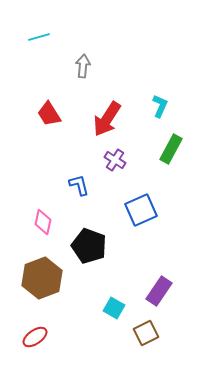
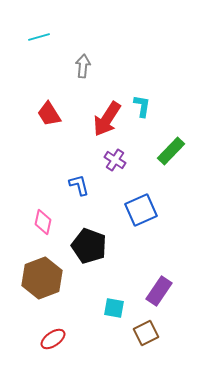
cyan L-shape: moved 18 px left; rotated 15 degrees counterclockwise
green rectangle: moved 2 px down; rotated 16 degrees clockwise
cyan square: rotated 20 degrees counterclockwise
red ellipse: moved 18 px right, 2 px down
